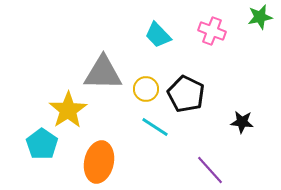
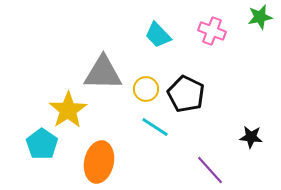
black star: moved 9 px right, 15 px down
